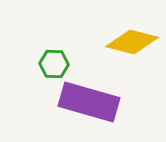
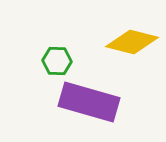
green hexagon: moved 3 px right, 3 px up
